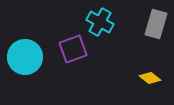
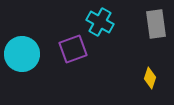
gray rectangle: rotated 24 degrees counterclockwise
cyan circle: moved 3 px left, 3 px up
yellow diamond: rotated 70 degrees clockwise
